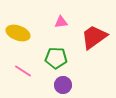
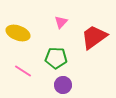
pink triangle: rotated 40 degrees counterclockwise
